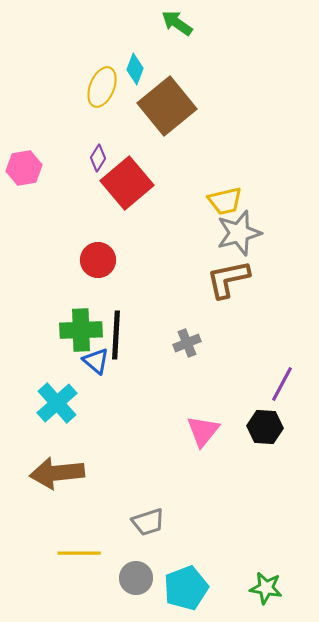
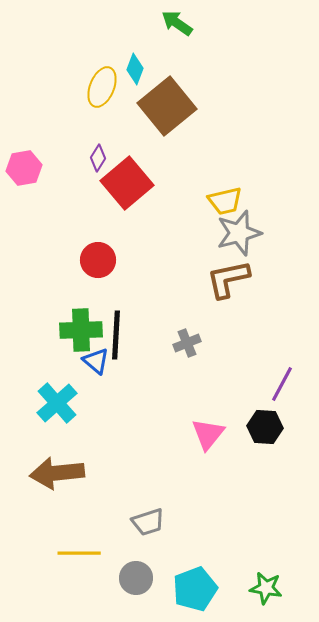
pink triangle: moved 5 px right, 3 px down
cyan pentagon: moved 9 px right, 1 px down
